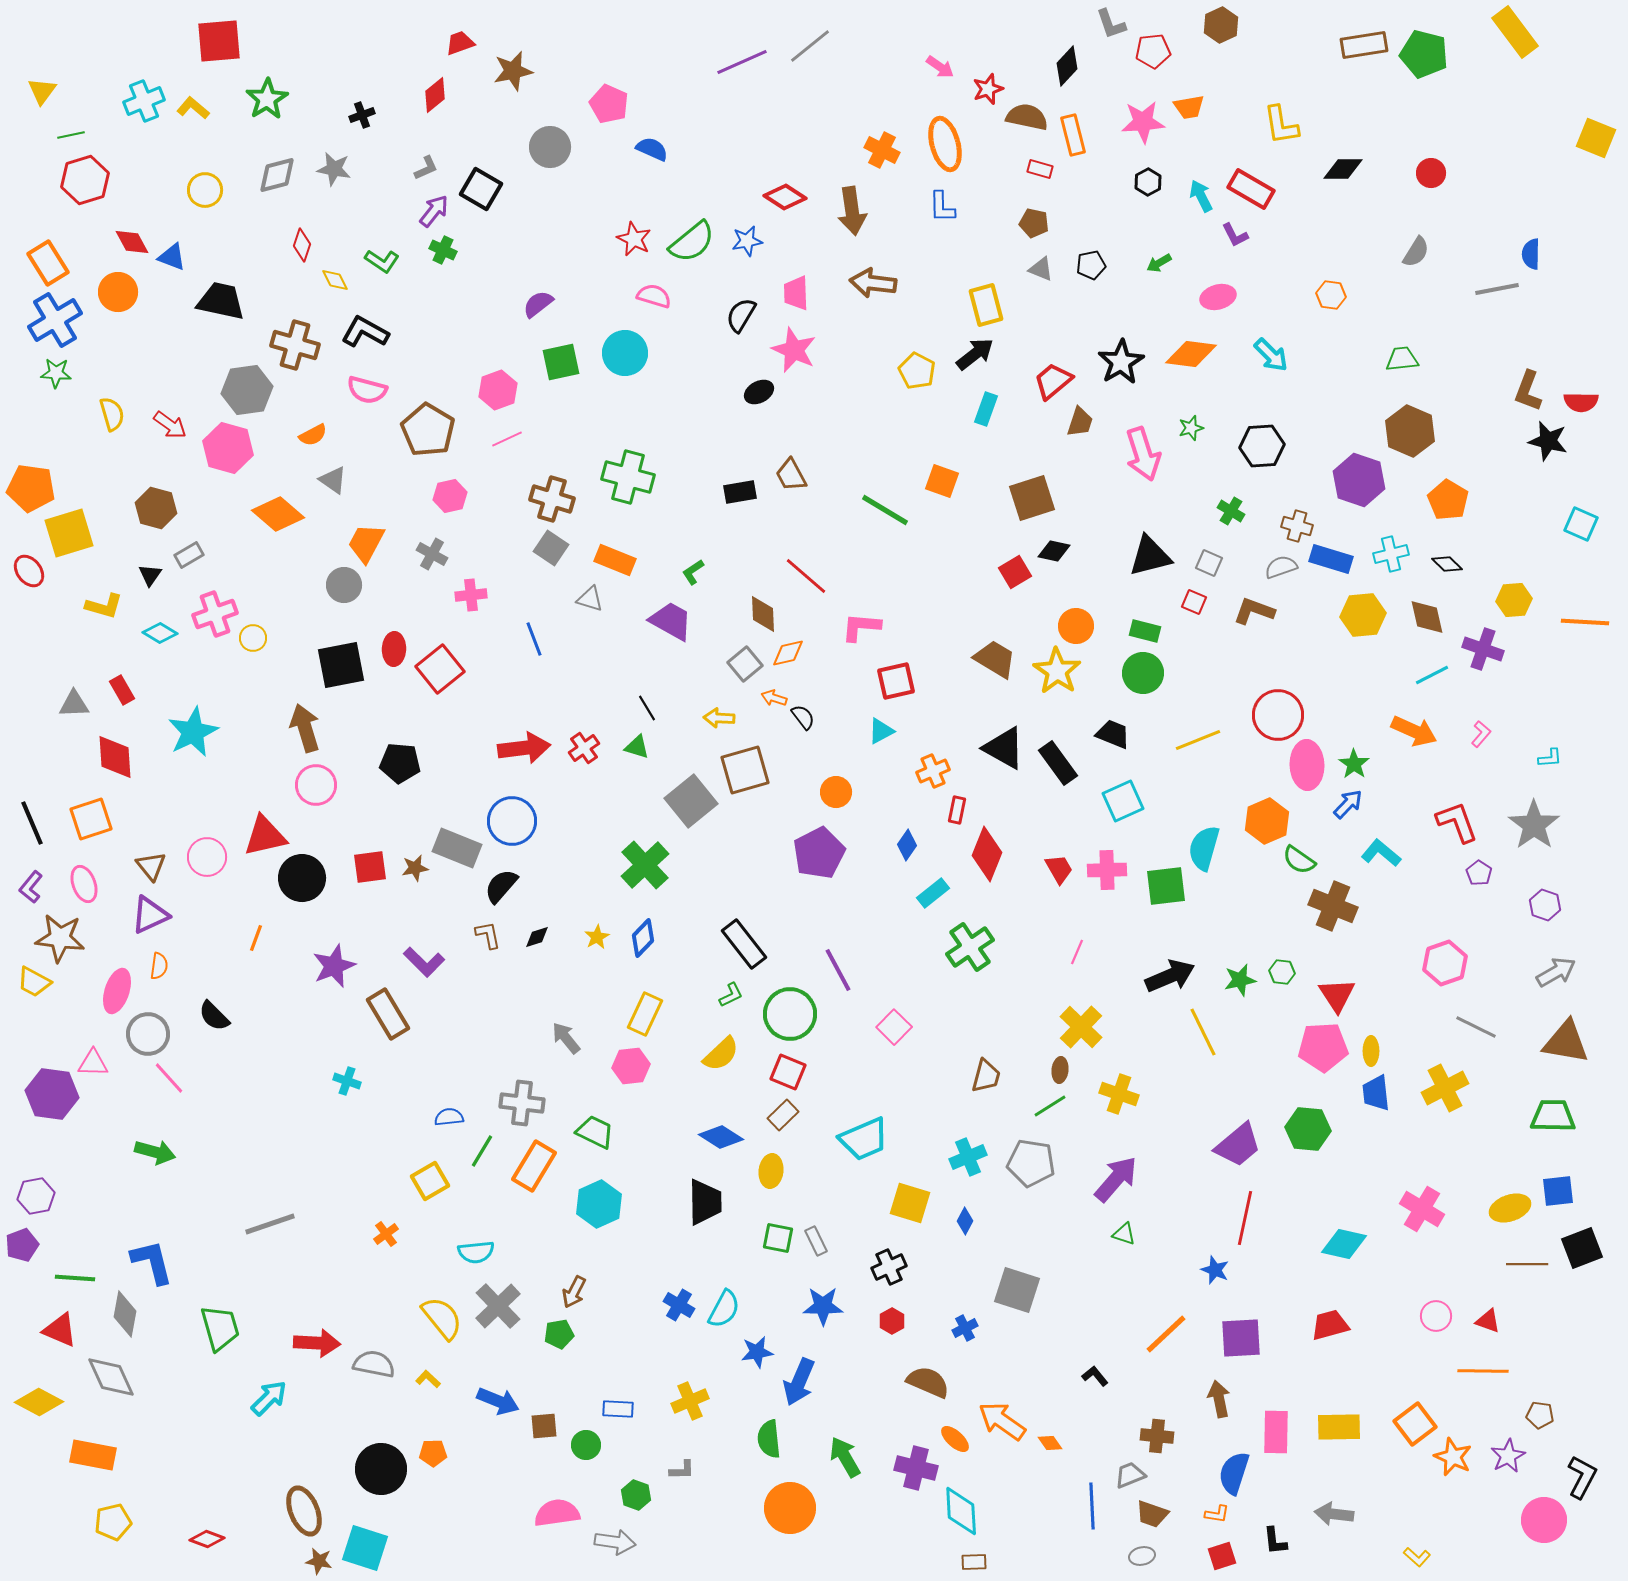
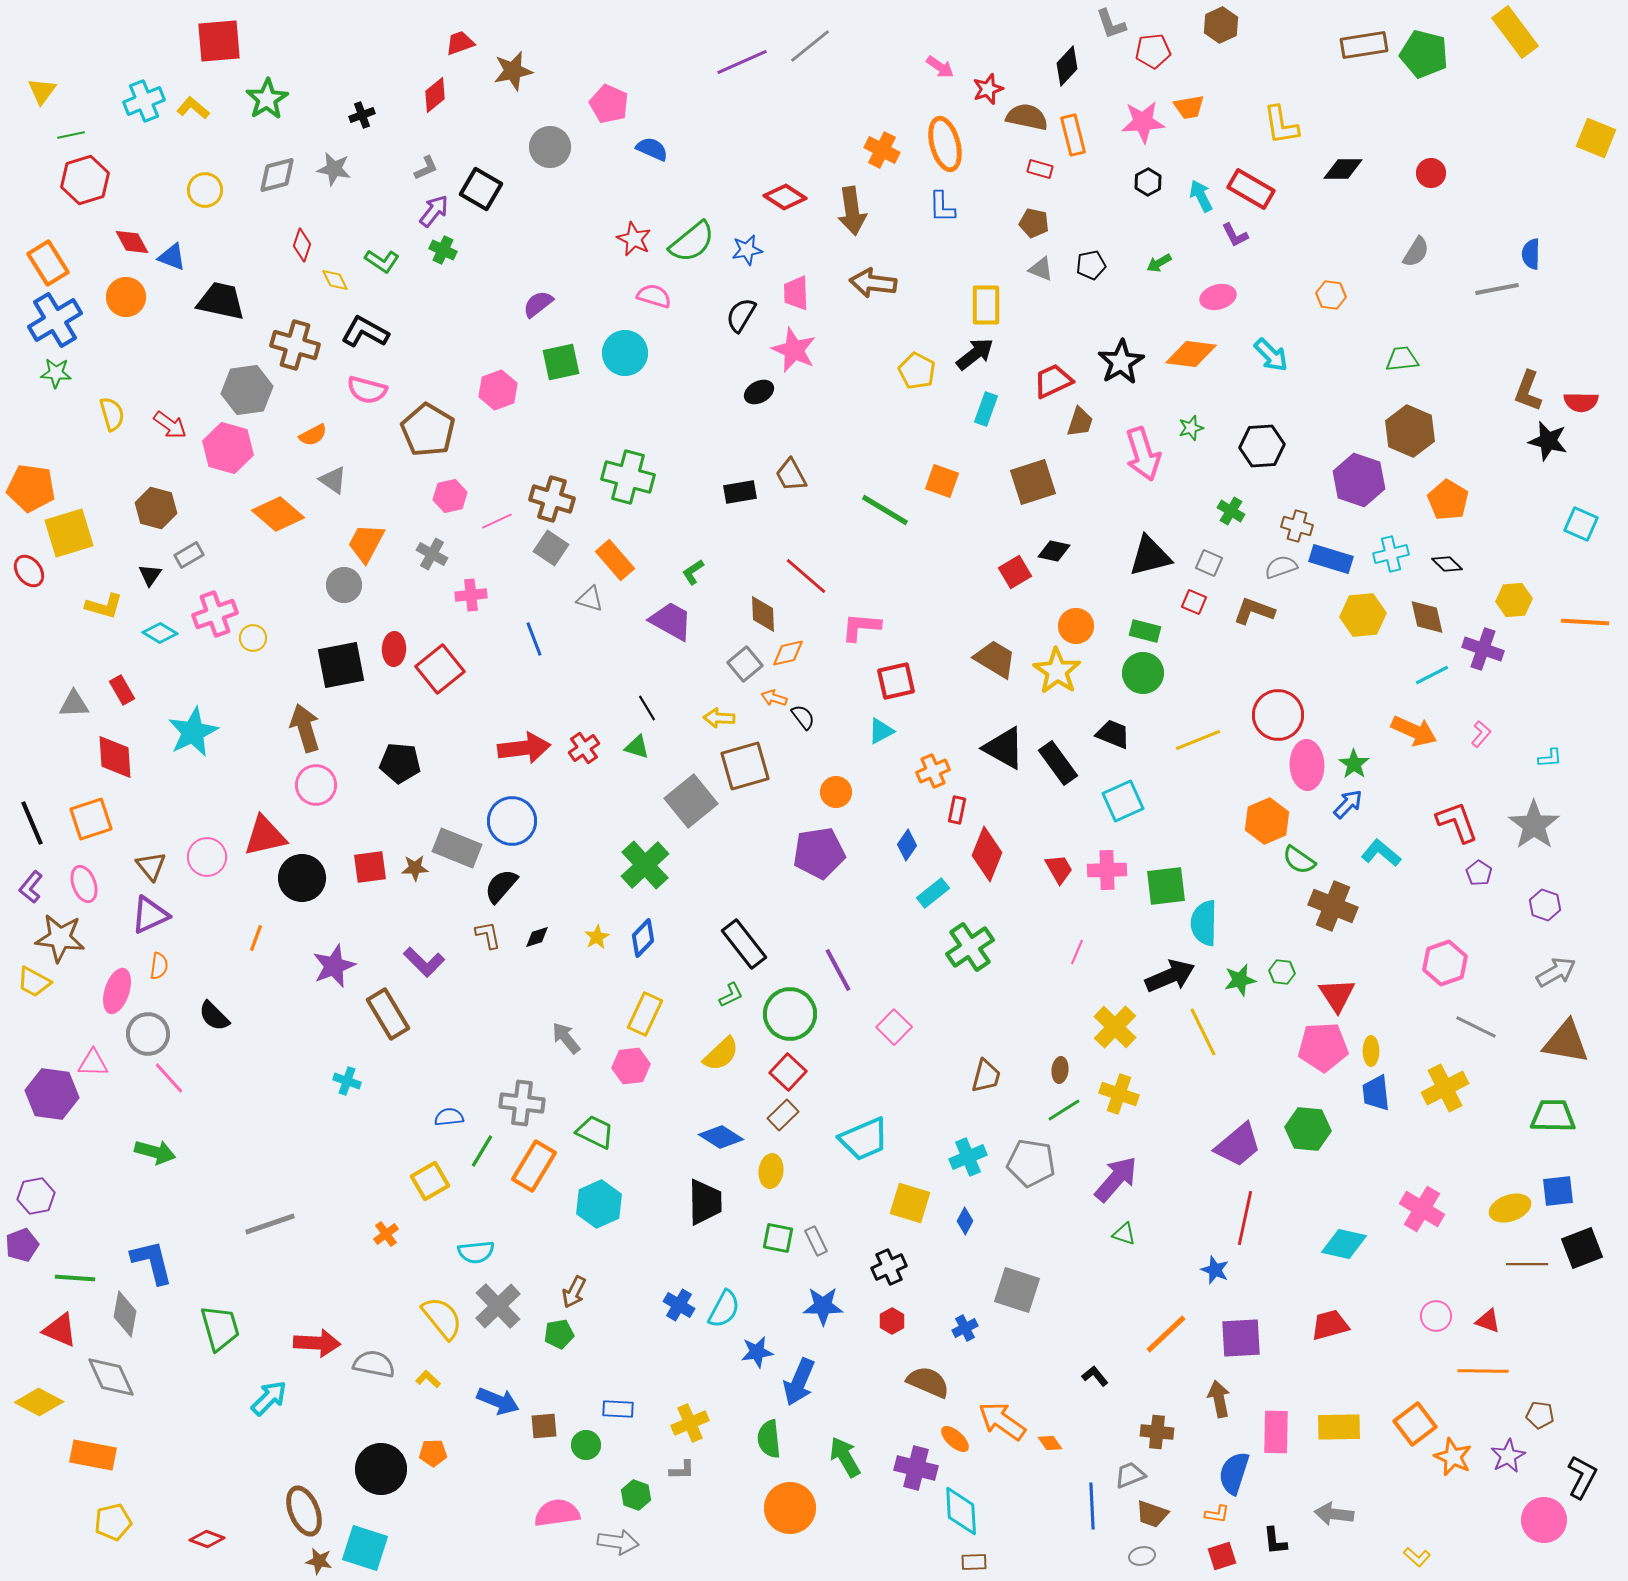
blue star at (747, 241): moved 9 px down
orange circle at (118, 292): moved 8 px right, 5 px down
yellow rectangle at (986, 305): rotated 15 degrees clockwise
red trapezoid at (1053, 381): rotated 15 degrees clockwise
pink line at (507, 439): moved 10 px left, 82 px down
brown square at (1032, 498): moved 1 px right, 16 px up
orange rectangle at (615, 560): rotated 27 degrees clockwise
brown square at (745, 770): moved 4 px up
cyan semicircle at (1204, 848): moved 75 px down; rotated 15 degrees counterclockwise
purple pentagon at (819, 853): rotated 18 degrees clockwise
brown star at (415, 868): rotated 8 degrees clockwise
yellow cross at (1081, 1027): moved 34 px right
red square at (788, 1072): rotated 21 degrees clockwise
green line at (1050, 1106): moved 14 px right, 4 px down
yellow cross at (690, 1401): moved 22 px down
brown cross at (1157, 1436): moved 4 px up
gray arrow at (615, 1542): moved 3 px right
